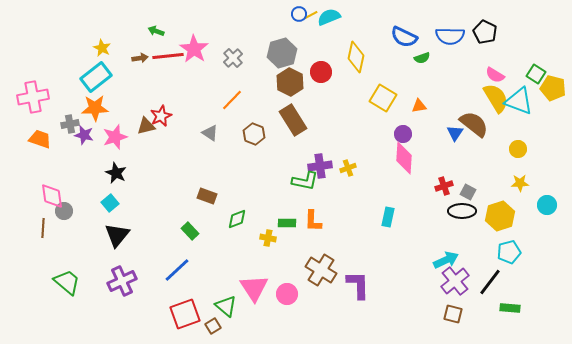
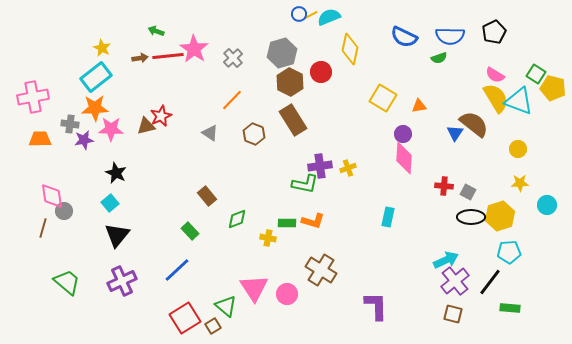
black pentagon at (485, 32): moved 9 px right; rotated 20 degrees clockwise
yellow diamond at (356, 57): moved 6 px left, 8 px up
green semicircle at (422, 58): moved 17 px right
gray cross at (70, 124): rotated 18 degrees clockwise
purple star at (84, 135): moved 5 px down; rotated 24 degrees counterclockwise
pink star at (115, 137): moved 4 px left, 8 px up; rotated 20 degrees clockwise
orange trapezoid at (40, 139): rotated 20 degrees counterclockwise
green L-shape at (305, 181): moved 3 px down
red cross at (444, 186): rotated 24 degrees clockwise
brown rectangle at (207, 196): rotated 30 degrees clockwise
black ellipse at (462, 211): moved 9 px right, 6 px down
orange L-shape at (313, 221): rotated 75 degrees counterclockwise
brown line at (43, 228): rotated 12 degrees clockwise
cyan pentagon at (509, 252): rotated 10 degrees clockwise
purple L-shape at (358, 285): moved 18 px right, 21 px down
red square at (185, 314): moved 4 px down; rotated 12 degrees counterclockwise
